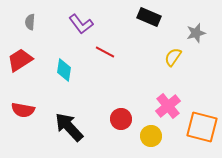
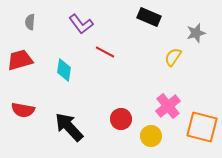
red trapezoid: rotated 16 degrees clockwise
